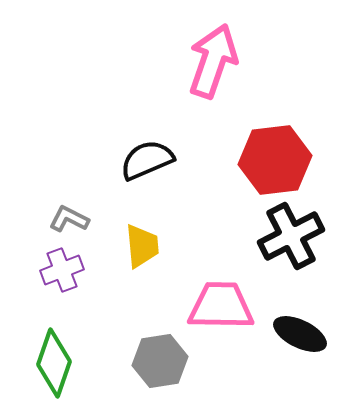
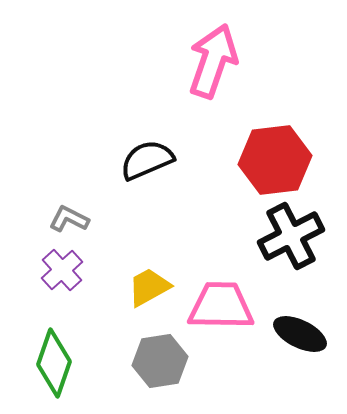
yellow trapezoid: moved 7 px right, 41 px down; rotated 114 degrees counterclockwise
purple cross: rotated 21 degrees counterclockwise
